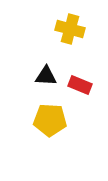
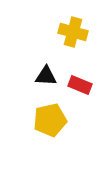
yellow cross: moved 3 px right, 3 px down
yellow pentagon: rotated 16 degrees counterclockwise
